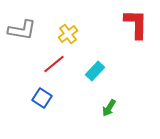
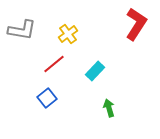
red L-shape: rotated 32 degrees clockwise
blue square: moved 5 px right; rotated 18 degrees clockwise
green arrow: rotated 132 degrees clockwise
